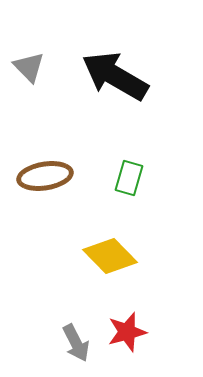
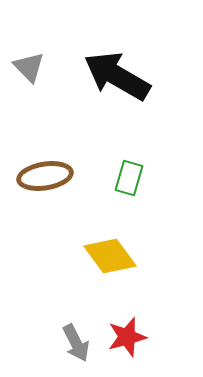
black arrow: moved 2 px right
yellow diamond: rotated 8 degrees clockwise
red star: moved 5 px down
